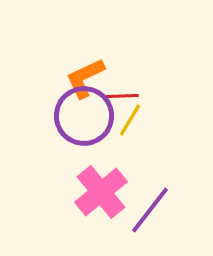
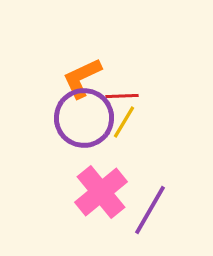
orange L-shape: moved 3 px left
purple circle: moved 2 px down
yellow line: moved 6 px left, 2 px down
purple line: rotated 8 degrees counterclockwise
